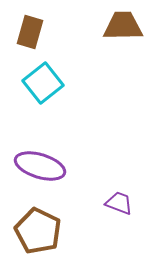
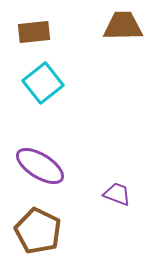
brown rectangle: moved 4 px right; rotated 68 degrees clockwise
purple ellipse: rotated 15 degrees clockwise
purple trapezoid: moved 2 px left, 9 px up
